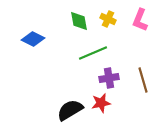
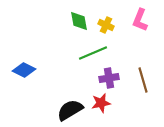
yellow cross: moved 2 px left, 6 px down
blue diamond: moved 9 px left, 31 px down
